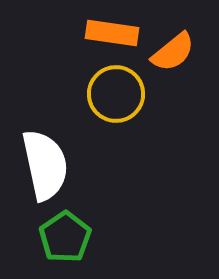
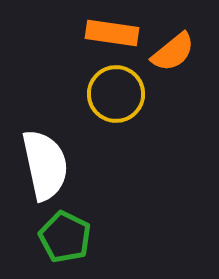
green pentagon: rotated 12 degrees counterclockwise
